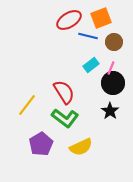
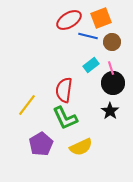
brown circle: moved 2 px left
pink line: rotated 40 degrees counterclockwise
red semicircle: moved 2 px up; rotated 140 degrees counterclockwise
green L-shape: rotated 28 degrees clockwise
